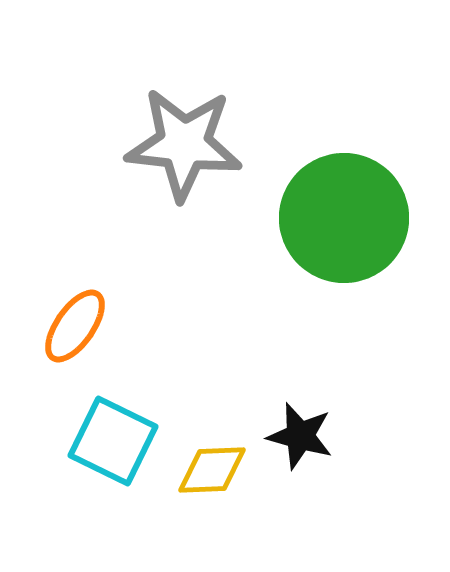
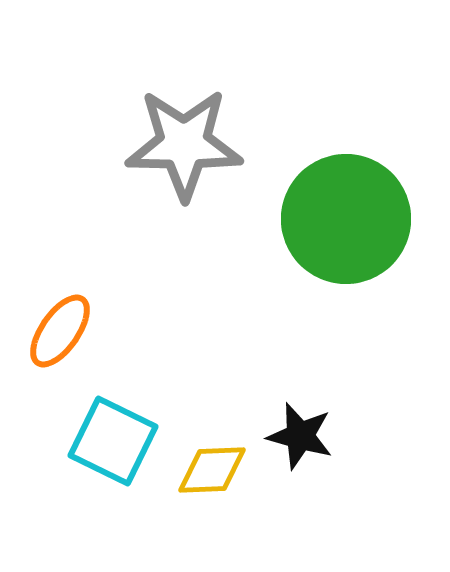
gray star: rotated 5 degrees counterclockwise
green circle: moved 2 px right, 1 px down
orange ellipse: moved 15 px left, 5 px down
